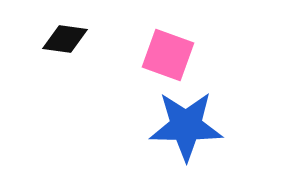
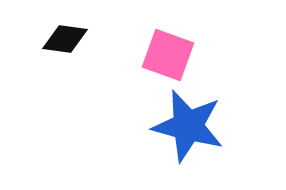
blue star: moved 2 px right; rotated 14 degrees clockwise
